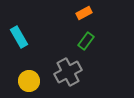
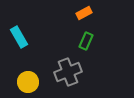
green rectangle: rotated 12 degrees counterclockwise
gray cross: rotated 8 degrees clockwise
yellow circle: moved 1 px left, 1 px down
